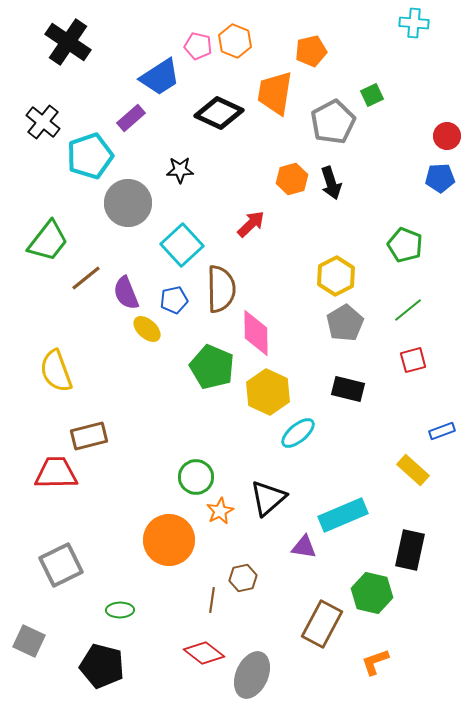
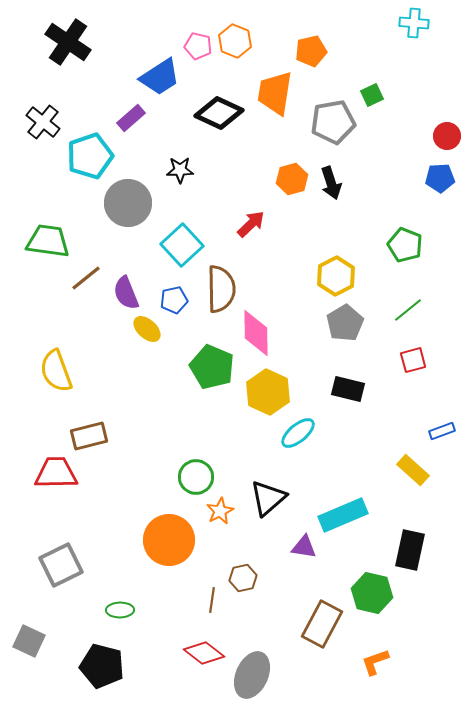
gray pentagon at (333, 122): rotated 18 degrees clockwise
green trapezoid at (48, 241): rotated 120 degrees counterclockwise
